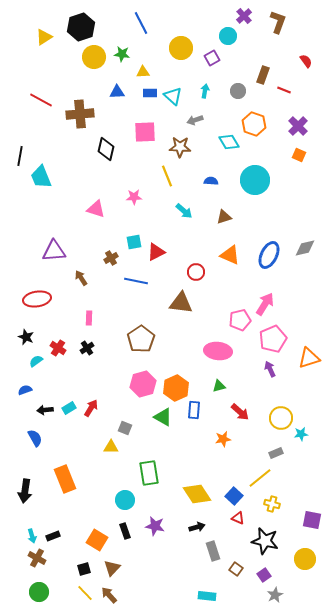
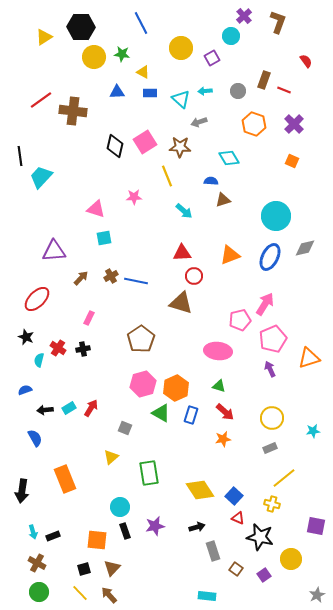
black hexagon at (81, 27): rotated 20 degrees clockwise
cyan circle at (228, 36): moved 3 px right
yellow triangle at (143, 72): rotated 32 degrees clockwise
brown rectangle at (263, 75): moved 1 px right, 5 px down
cyan arrow at (205, 91): rotated 104 degrees counterclockwise
cyan triangle at (173, 96): moved 8 px right, 3 px down
red line at (41, 100): rotated 65 degrees counterclockwise
brown cross at (80, 114): moved 7 px left, 3 px up; rotated 12 degrees clockwise
gray arrow at (195, 120): moved 4 px right, 2 px down
purple cross at (298, 126): moved 4 px left, 2 px up
pink square at (145, 132): moved 10 px down; rotated 30 degrees counterclockwise
cyan diamond at (229, 142): moved 16 px down
black diamond at (106, 149): moved 9 px right, 3 px up
orange square at (299, 155): moved 7 px left, 6 px down
black line at (20, 156): rotated 18 degrees counterclockwise
cyan trapezoid at (41, 177): rotated 65 degrees clockwise
cyan circle at (255, 180): moved 21 px right, 36 px down
brown triangle at (224, 217): moved 1 px left, 17 px up
cyan square at (134, 242): moved 30 px left, 4 px up
red triangle at (156, 252): moved 26 px right, 1 px down; rotated 24 degrees clockwise
orange triangle at (230, 255): rotated 45 degrees counterclockwise
blue ellipse at (269, 255): moved 1 px right, 2 px down
brown cross at (111, 258): moved 18 px down
red circle at (196, 272): moved 2 px left, 4 px down
brown arrow at (81, 278): rotated 77 degrees clockwise
red ellipse at (37, 299): rotated 36 degrees counterclockwise
brown triangle at (181, 303): rotated 10 degrees clockwise
pink rectangle at (89, 318): rotated 24 degrees clockwise
black cross at (87, 348): moved 4 px left, 1 px down; rotated 24 degrees clockwise
cyan semicircle at (36, 361): moved 3 px right, 1 px up; rotated 40 degrees counterclockwise
green triangle at (219, 386): rotated 32 degrees clockwise
blue rectangle at (194, 410): moved 3 px left, 5 px down; rotated 12 degrees clockwise
red arrow at (240, 412): moved 15 px left
green triangle at (163, 417): moved 2 px left, 4 px up
yellow circle at (281, 418): moved 9 px left
cyan star at (301, 434): moved 12 px right, 3 px up
yellow triangle at (111, 447): moved 10 px down; rotated 42 degrees counterclockwise
gray rectangle at (276, 453): moved 6 px left, 5 px up
yellow line at (260, 478): moved 24 px right
black arrow at (25, 491): moved 3 px left
yellow diamond at (197, 494): moved 3 px right, 4 px up
cyan circle at (125, 500): moved 5 px left, 7 px down
purple square at (312, 520): moved 4 px right, 6 px down
purple star at (155, 526): rotated 24 degrees counterclockwise
cyan arrow at (32, 536): moved 1 px right, 4 px up
orange square at (97, 540): rotated 25 degrees counterclockwise
black star at (265, 541): moved 5 px left, 4 px up
brown cross at (37, 558): moved 5 px down
yellow circle at (305, 559): moved 14 px left
yellow line at (85, 593): moved 5 px left
gray star at (275, 595): moved 42 px right
